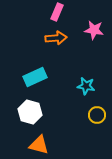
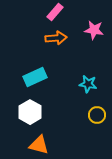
pink rectangle: moved 2 px left; rotated 18 degrees clockwise
cyan star: moved 2 px right, 2 px up
white hexagon: rotated 15 degrees clockwise
